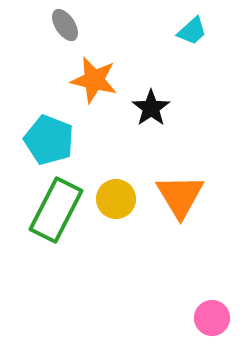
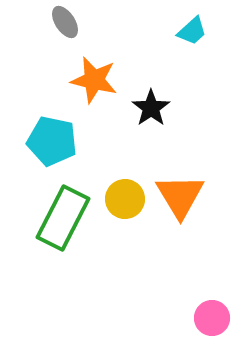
gray ellipse: moved 3 px up
cyan pentagon: moved 3 px right, 1 px down; rotated 9 degrees counterclockwise
yellow circle: moved 9 px right
green rectangle: moved 7 px right, 8 px down
